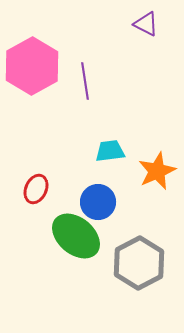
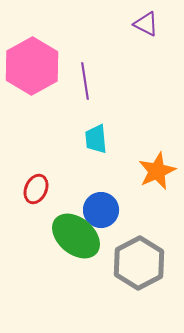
cyan trapezoid: moved 14 px left, 12 px up; rotated 88 degrees counterclockwise
blue circle: moved 3 px right, 8 px down
